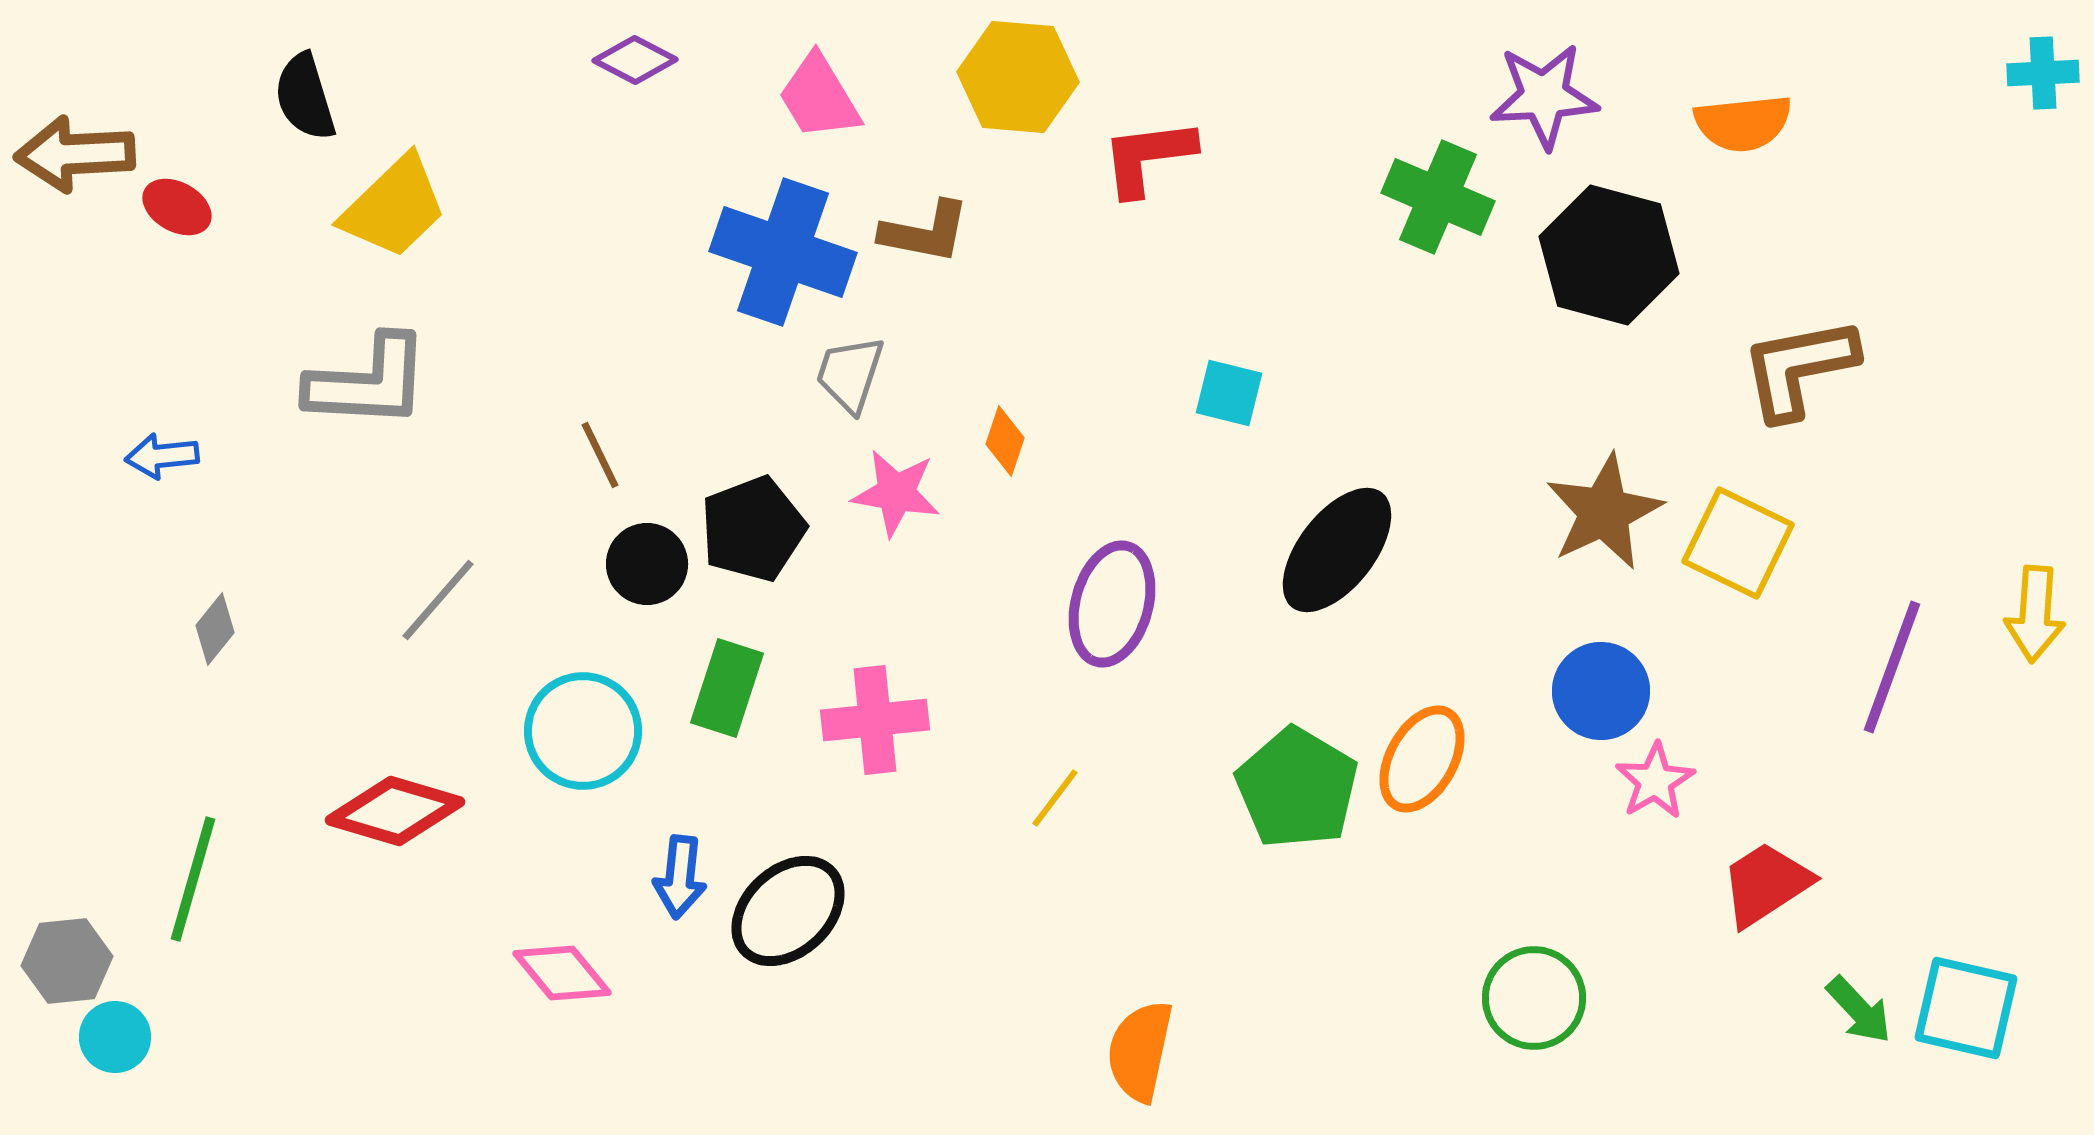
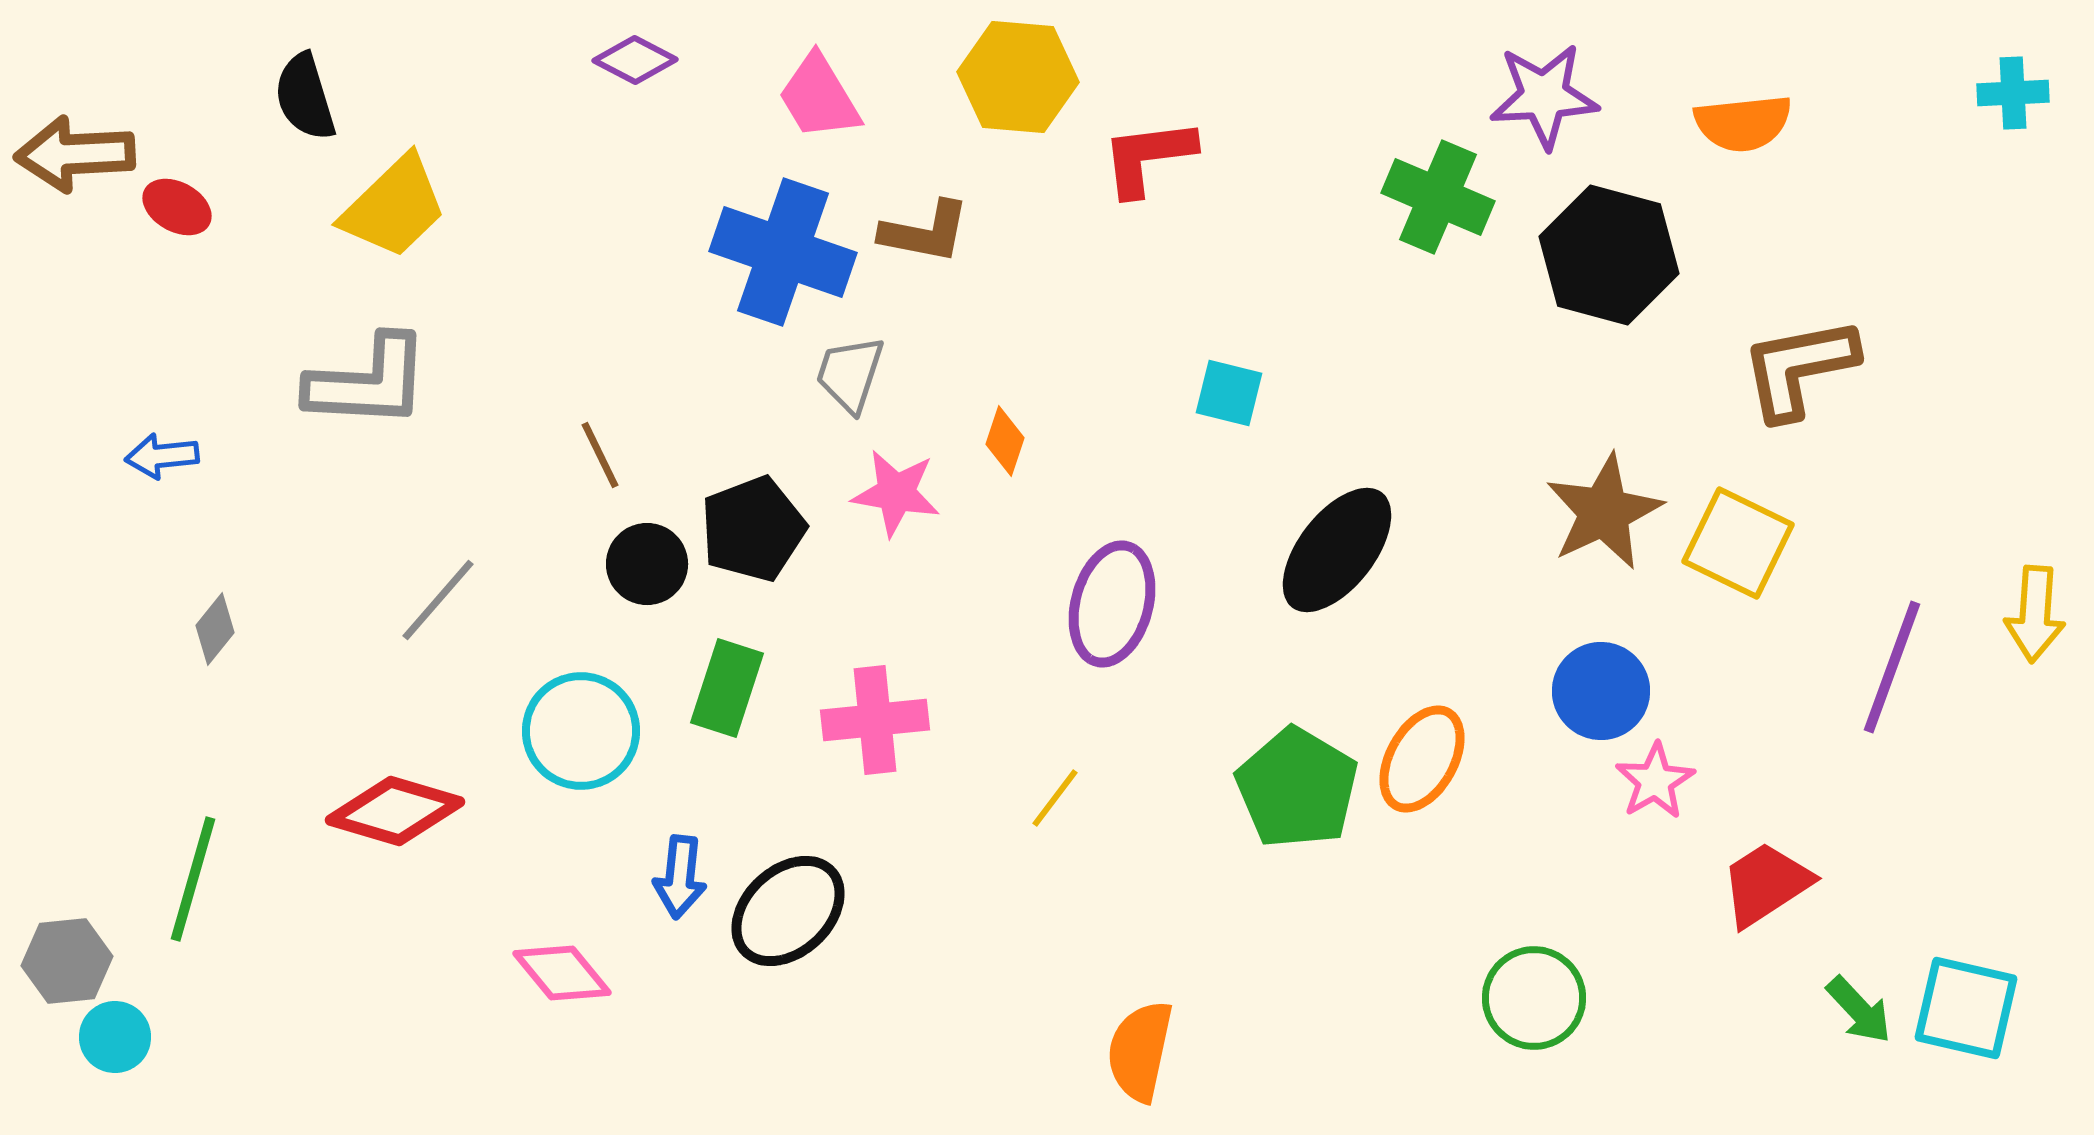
cyan cross at (2043, 73): moved 30 px left, 20 px down
cyan circle at (583, 731): moved 2 px left
